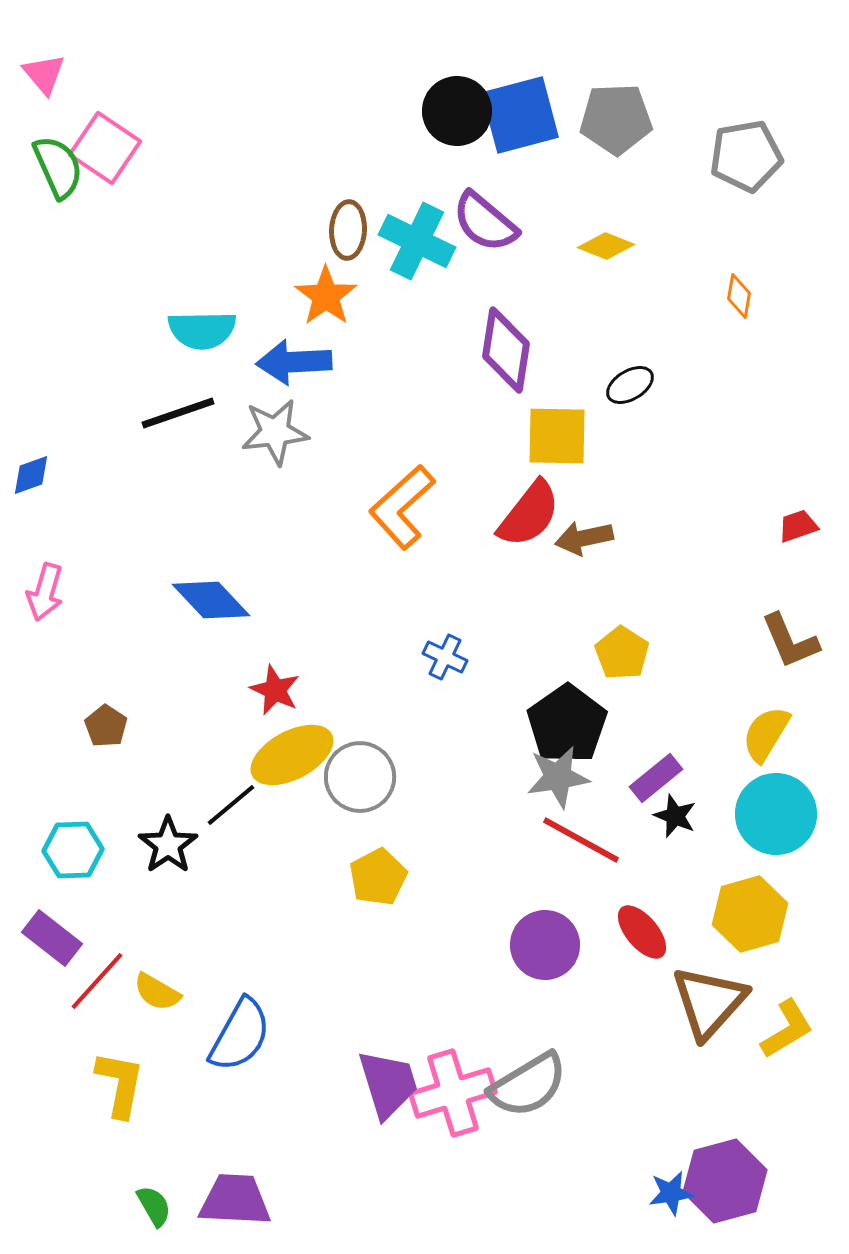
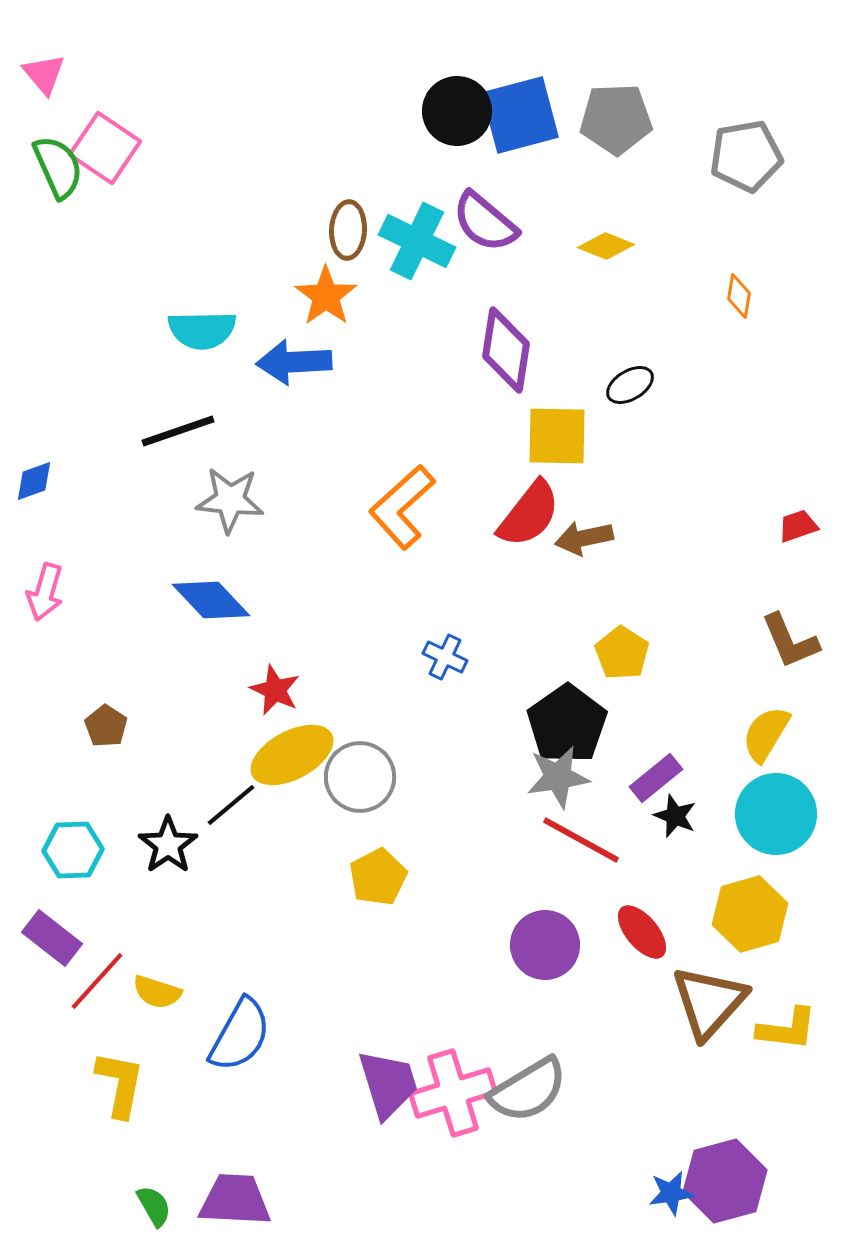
black line at (178, 413): moved 18 px down
gray star at (275, 432): moved 45 px left, 68 px down; rotated 12 degrees clockwise
blue diamond at (31, 475): moved 3 px right, 6 px down
yellow semicircle at (157, 992): rotated 12 degrees counterclockwise
yellow L-shape at (787, 1029): rotated 38 degrees clockwise
gray semicircle at (528, 1085): moved 5 px down
